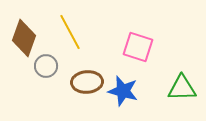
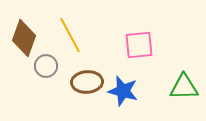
yellow line: moved 3 px down
pink square: moved 1 px right, 2 px up; rotated 24 degrees counterclockwise
green triangle: moved 2 px right, 1 px up
